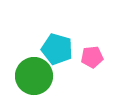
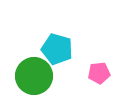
pink pentagon: moved 7 px right, 16 px down
